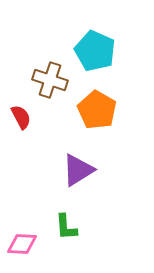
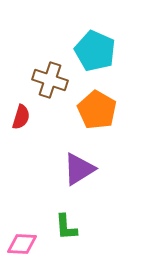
red semicircle: rotated 45 degrees clockwise
purple triangle: moved 1 px right, 1 px up
